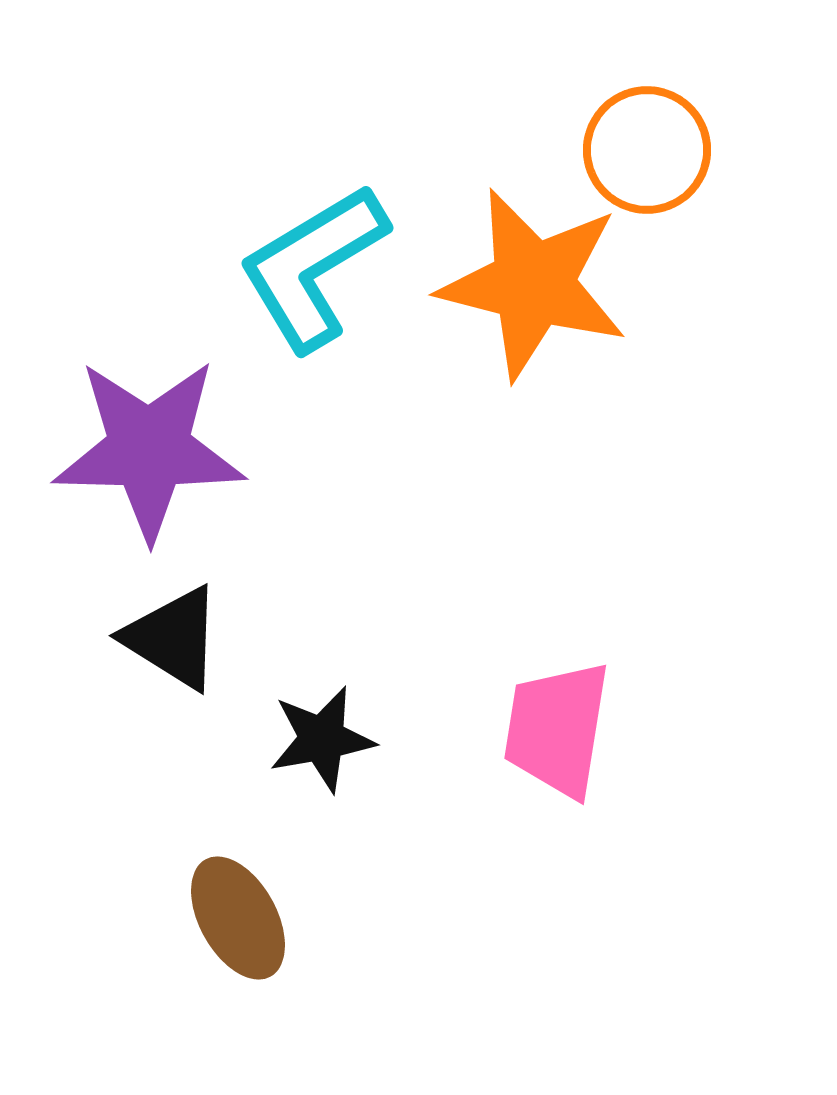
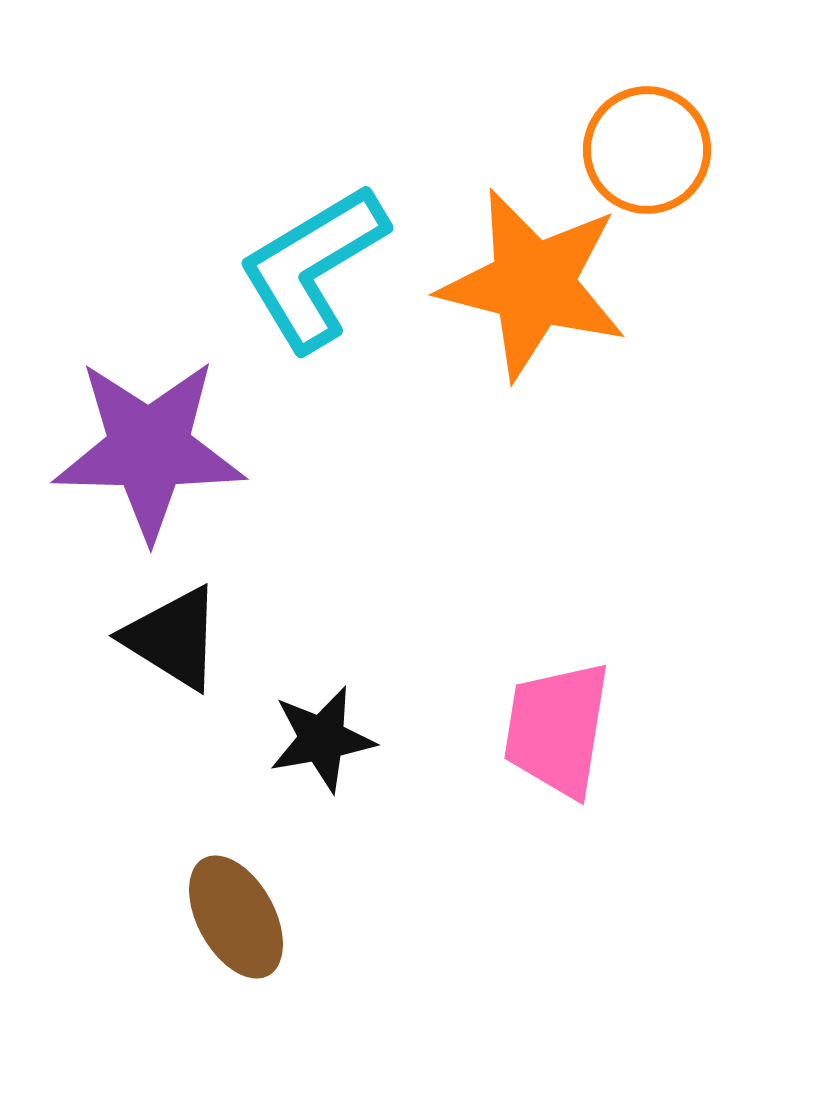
brown ellipse: moved 2 px left, 1 px up
